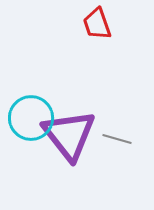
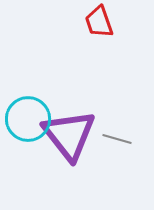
red trapezoid: moved 2 px right, 2 px up
cyan circle: moved 3 px left, 1 px down
